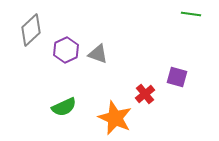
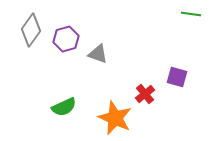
gray diamond: rotated 12 degrees counterclockwise
purple hexagon: moved 11 px up; rotated 10 degrees clockwise
